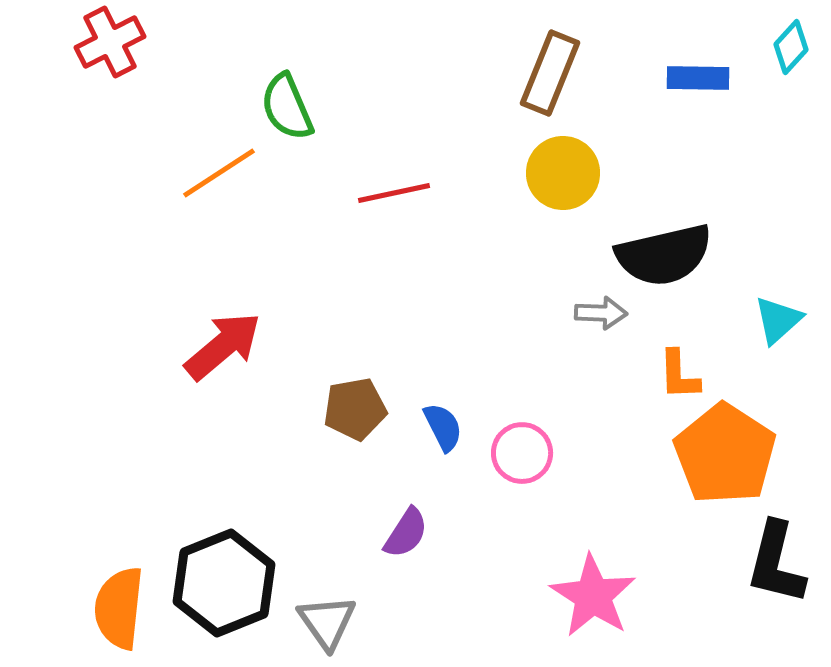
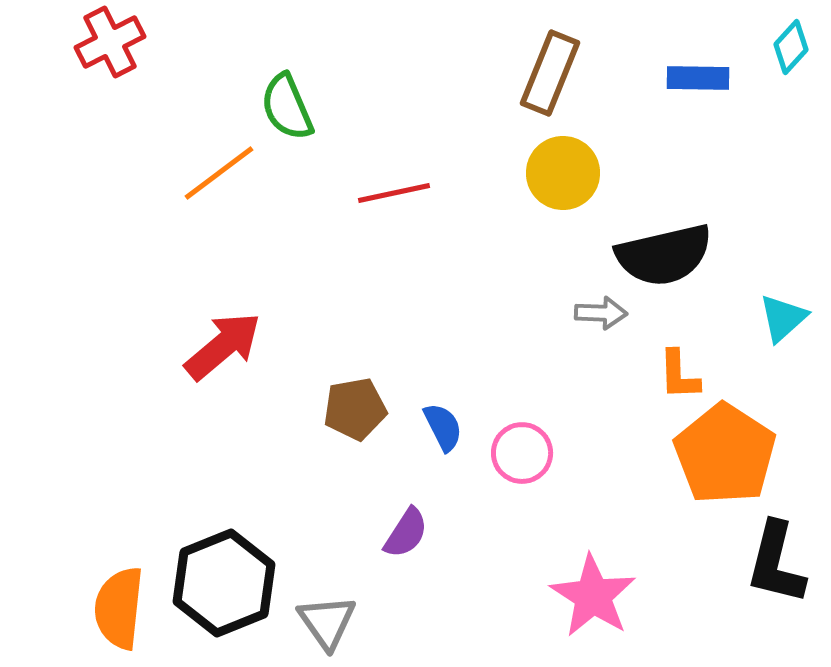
orange line: rotated 4 degrees counterclockwise
cyan triangle: moved 5 px right, 2 px up
